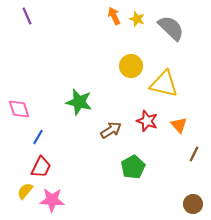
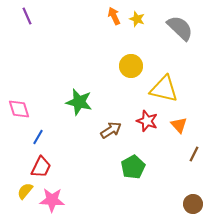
gray semicircle: moved 9 px right
yellow triangle: moved 5 px down
